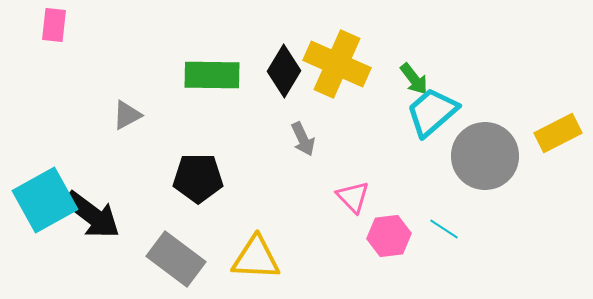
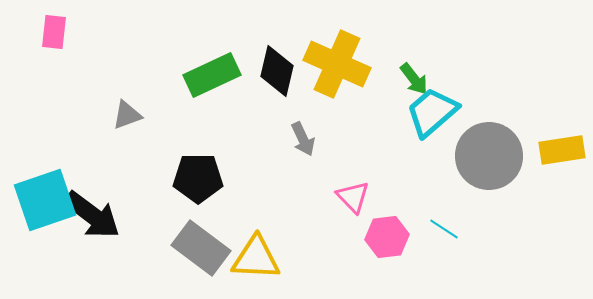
pink rectangle: moved 7 px down
black diamond: moved 7 px left; rotated 18 degrees counterclockwise
green rectangle: rotated 26 degrees counterclockwise
gray triangle: rotated 8 degrees clockwise
yellow rectangle: moved 4 px right, 17 px down; rotated 18 degrees clockwise
gray circle: moved 4 px right
cyan square: rotated 10 degrees clockwise
pink hexagon: moved 2 px left, 1 px down
gray rectangle: moved 25 px right, 11 px up
